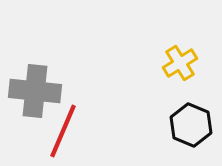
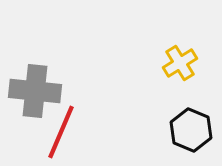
black hexagon: moved 5 px down
red line: moved 2 px left, 1 px down
